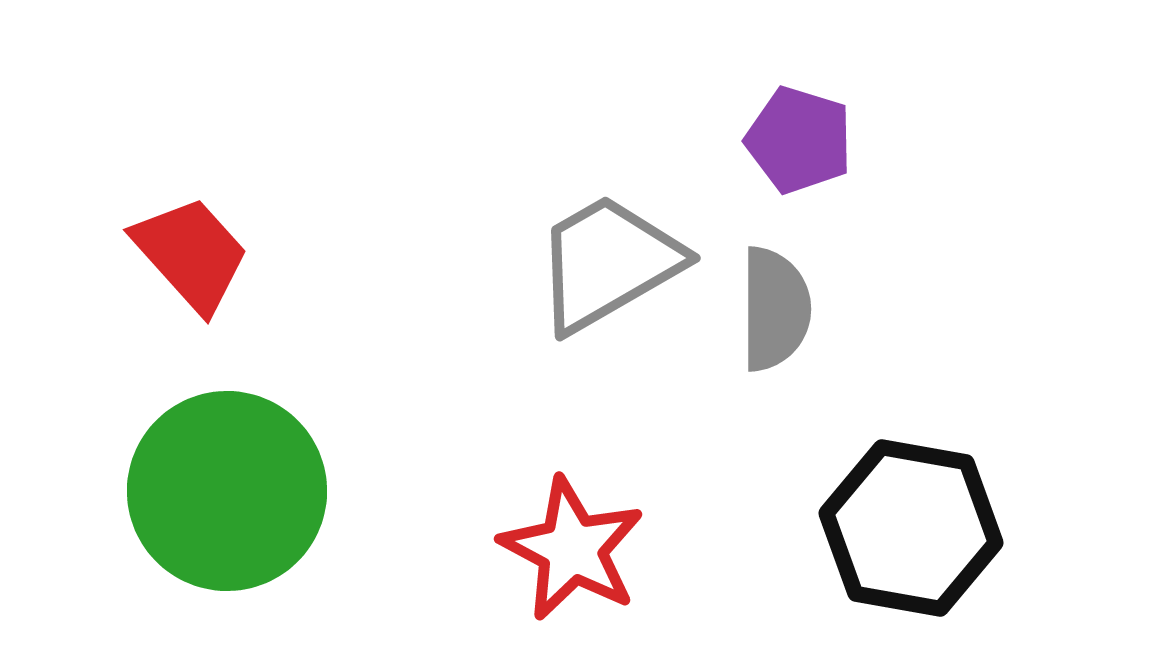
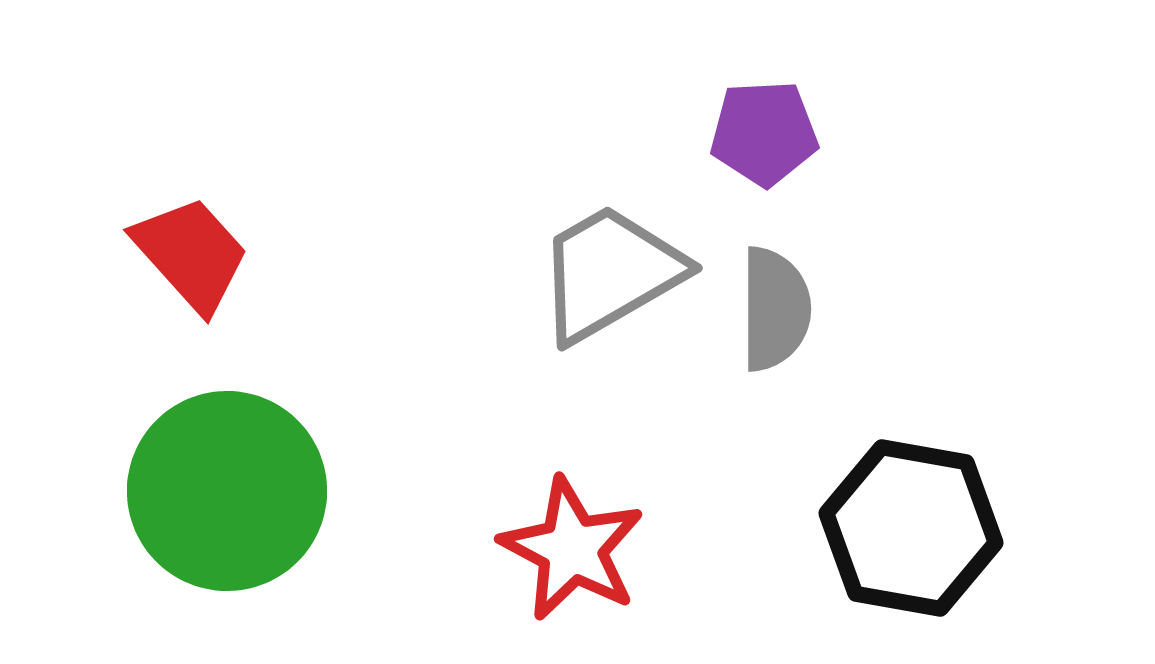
purple pentagon: moved 35 px left, 7 px up; rotated 20 degrees counterclockwise
gray trapezoid: moved 2 px right, 10 px down
